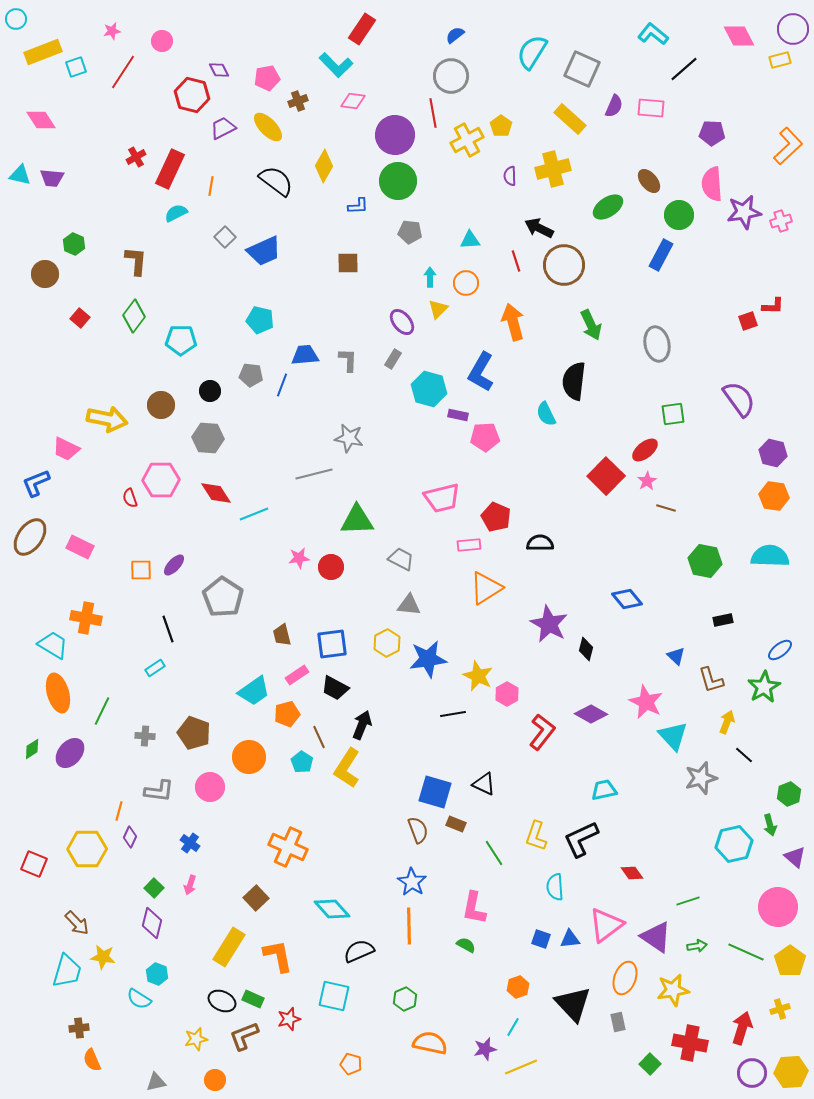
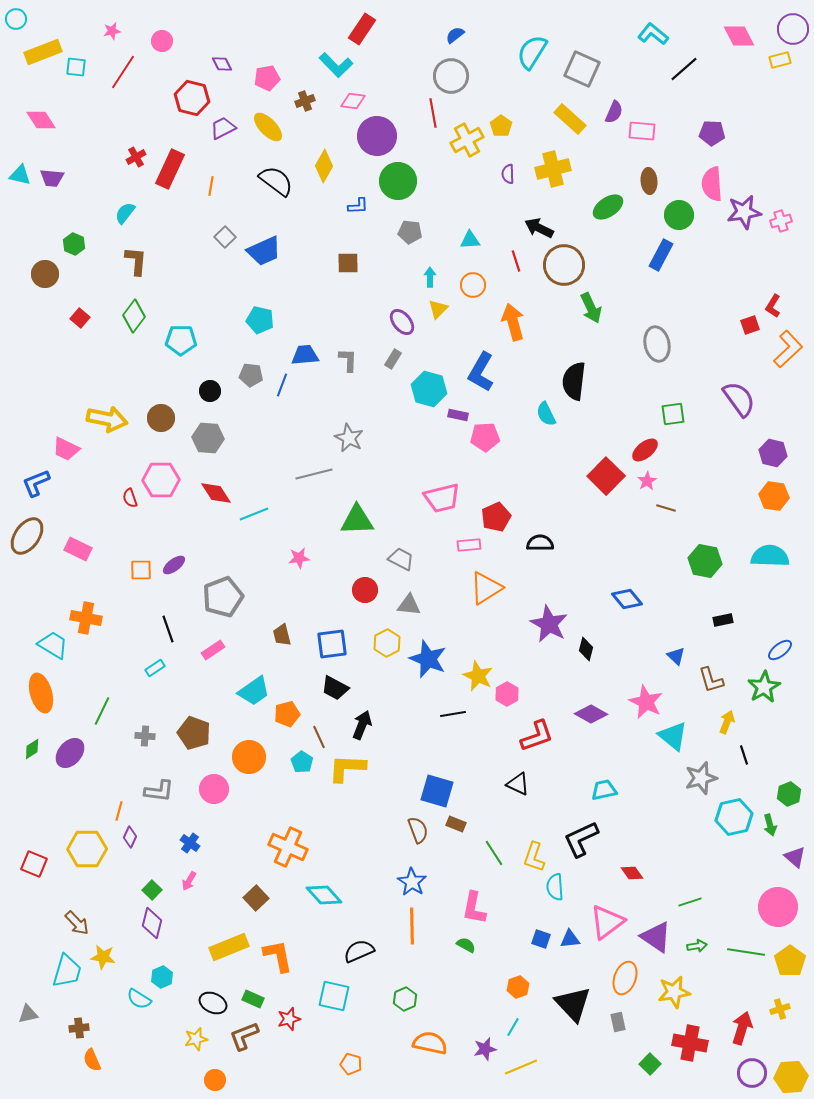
cyan square at (76, 67): rotated 25 degrees clockwise
purple diamond at (219, 70): moved 3 px right, 6 px up
red hexagon at (192, 95): moved 3 px down
brown cross at (298, 101): moved 7 px right
purple semicircle at (614, 106): moved 6 px down
pink rectangle at (651, 108): moved 9 px left, 23 px down
purple circle at (395, 135): moved 18 px left, 1 px down
orange L-shape at (788, 146): moved 203 px down
purple semicircle at (510, 176): moved 2 px left, 2 px up
brown ellipse at (649, 181): rotated 35 degrees clockwise
cyan semicircle at (176, 213): moved 51 px left; rotated 25 degrees counterclockwise
orange circle at (466, 283): moved 7 px right, 2 px down
red L-shape at (773, 306): rotated 120 degrees clockwise
red square at (748, 321): moved 2 px right, 4 px down
green arrow at (591, 325): moved 17 px up
brown circle at (161, 405): moved 13 px down
gray star at (349, 438): rotated 16 degrees clockwise
red pentagon at (496, 517): rotated 24 degrees clockwise
brown ellipse at (30, 537): moved 3 px left, 1 px up
pink rectangle at (80, 547): moved 2 px left, 2 px down
purple ellipse at (174, 565): rotated 10 degrees clockwise
red circle at (331, 567): moved 34 px right, 23 px down
gray pentagon at (223, 597): rotated 18 degrees clockwise
blue star at (428, 659): rotated 30 degrees clockwise
pink rectangle at (297, 675): moved 84 px left, 25 px up
orange ellipse at (58, 693): moved 17 px left
red L-shape at (542, 732): moved 5 px left, 4 px down; rotated 33 degrees clockwise
cyan triangle at (673, 736): rotated 8 degrees counterclockwise
black line at (744, 755): rotated 30 degrees clockwise
yellow L-shape at (347, 768): rotated 60 degrees clockwise
black triangle at (484, 784): moved 34 px right
pink circle at (210, 787): moved 4 px right, 2 px down
blue square at (435, 792): moved 2 px right, 1 px up
yellow L-shape at (536, 836): moved 2 px left, 21 px down
cyan hexagon at (734, 844): moved 27 px up
pink arrow at (190, 885): moved 1 px left, 4 px up; rotated 12 degrees clockwise
green square at (154, 888): moved 2 px left, 2 px down
green line at (688, 901): moved 2 px right, 1 px down
cyan diamond at (332, 909): moved 8 px left, 14 px up
pink triangle at (606, 925): moved 1 px right, 3 px up
orange line at (409, 926): moved 3 px right
yellow rectangle at (229, 947): rotated 36 degrees clockwise
green line at (746, 952): rotated 15 degrees counterclockwise
cyan hexagon at (157, 974): moved 5 px right, 3 px down; rotated 15 degrees clockwise
yellow star at (673, 990): moved 1 px right, 2 px down
black ellipse at (222, 1001): moved 9 px left, 2 px down
yellow hexagon at (791, 1072): moved 5 px down
gray triangle at (156, 1082): moved 128 px left, 68 px up
